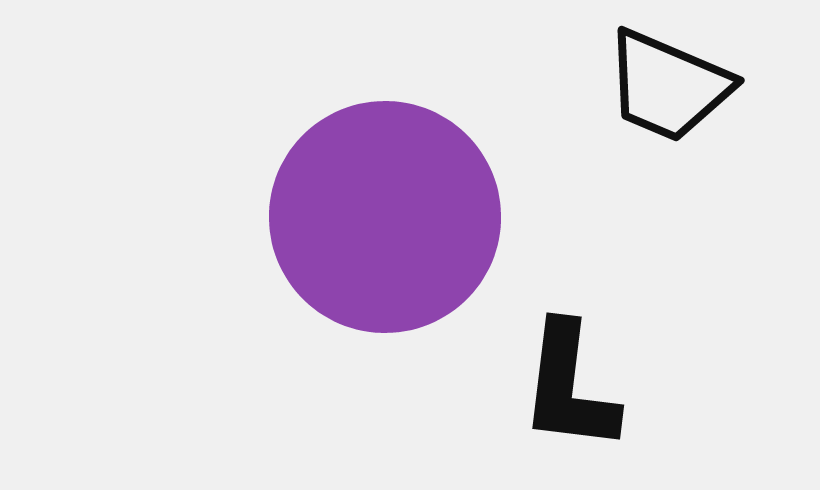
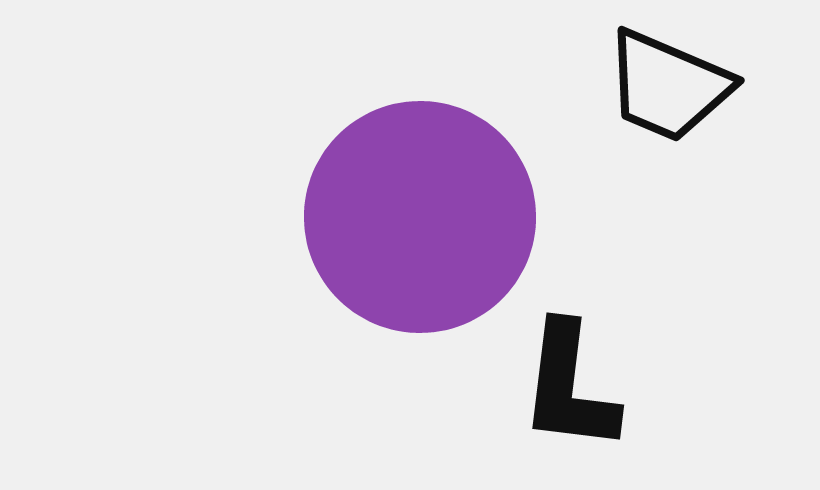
purple circle: moved 35 px right
